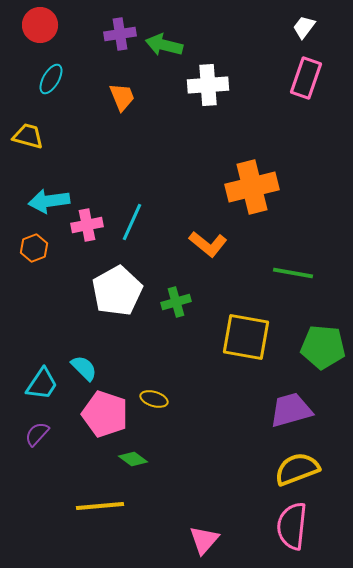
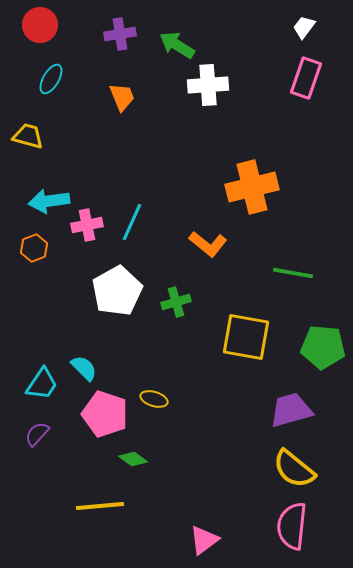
green arrow: moved 13 px right; rotated 18 degrees clockwise
yellow semicircle: moved 3 px left; rotated 120 degrees counterclockwise
pink triangle: rotated 12 degrees clockwise
